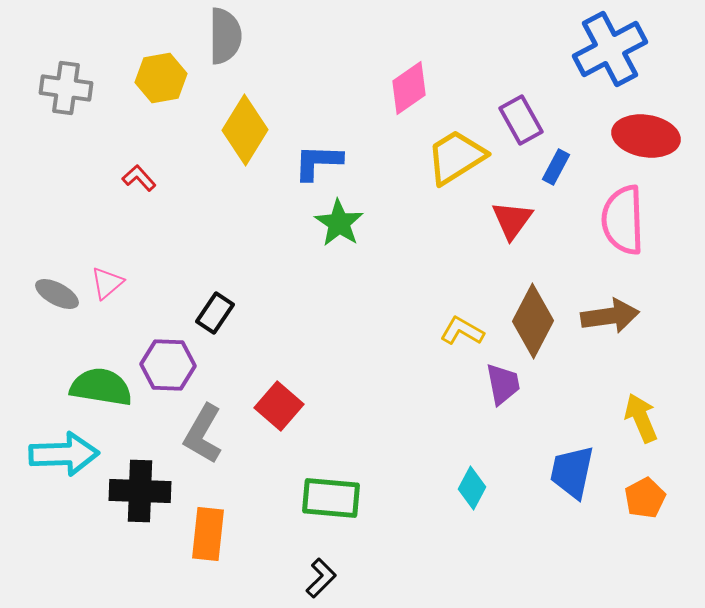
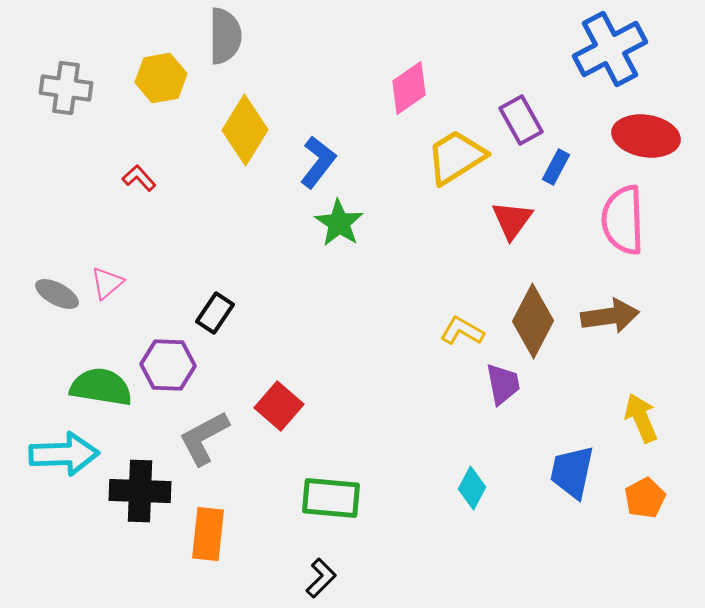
blue L-shape: rotated 126 degrees clockwise
gray L-shape: moved 1 px right, 4 px down; rotated 32 degrees clockwise
